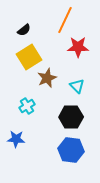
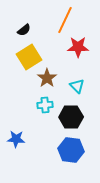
brown star: rotated 12 degrees counterclockwise
cyan cross: moved 18 px right, 1 px up; rotated 28 degrees clockwise
